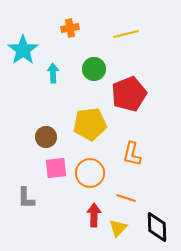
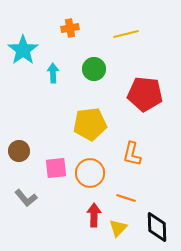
red pentagon: moved 16 px right; rotated 28 degrees clockwise
brown circle: moved 27 px left, 14 px down
gray L-shape: rotated 40 degrees counterclockwise
